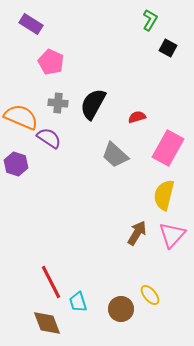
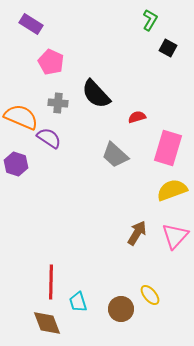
black semicircle: moved 3 px right, 10 px up; rotated 72 degrees counterclockwise
pink rectangle: rotated 12 degrees counterclockwise
yellow semicircle: moved 8 px right, 5 px up; rotated 56 degrees clockwise
pink triangle: moved 3 px right, 1 px down
red line: rotated 28 degrees clockwise
